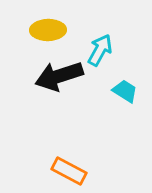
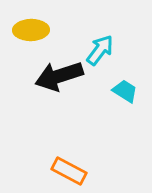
yellow ellipse: moved 17 px left
cyan arrow: rotated 8 degrees clockwise
